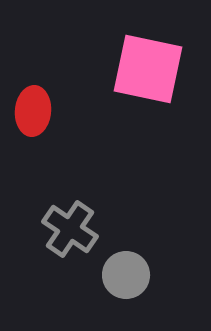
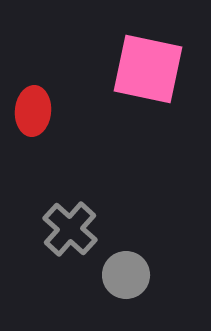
gray cross: rotated 8 degrees clockwise
